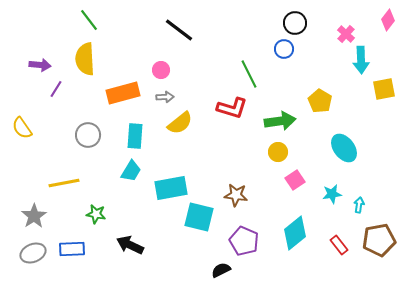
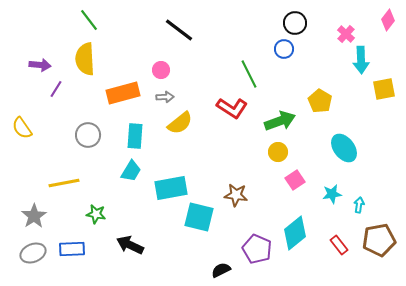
red L-shape at (232, 108): rotated 16 degrees clockwise
green arrow at (280, 121): rotated 12 degrees counterclockwise
purple pentagon at (244, 241): moved 13 px right, 8 px down
